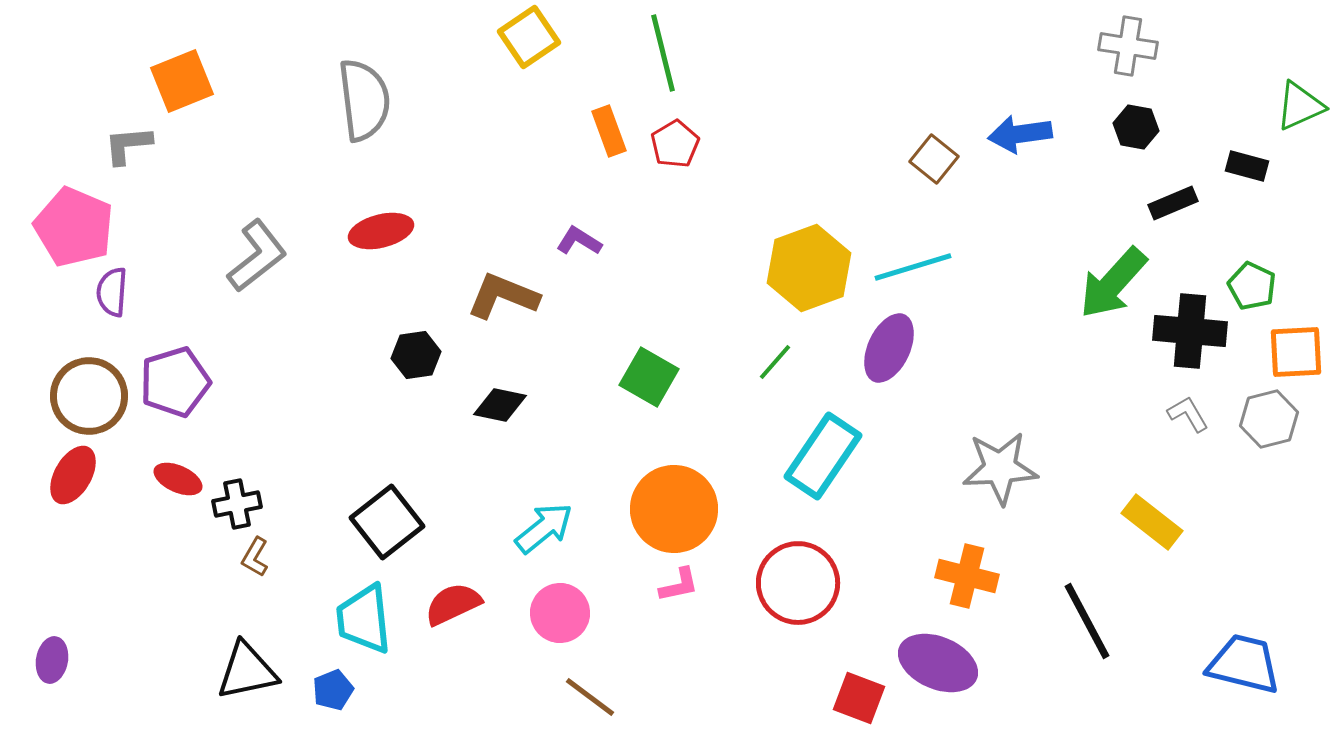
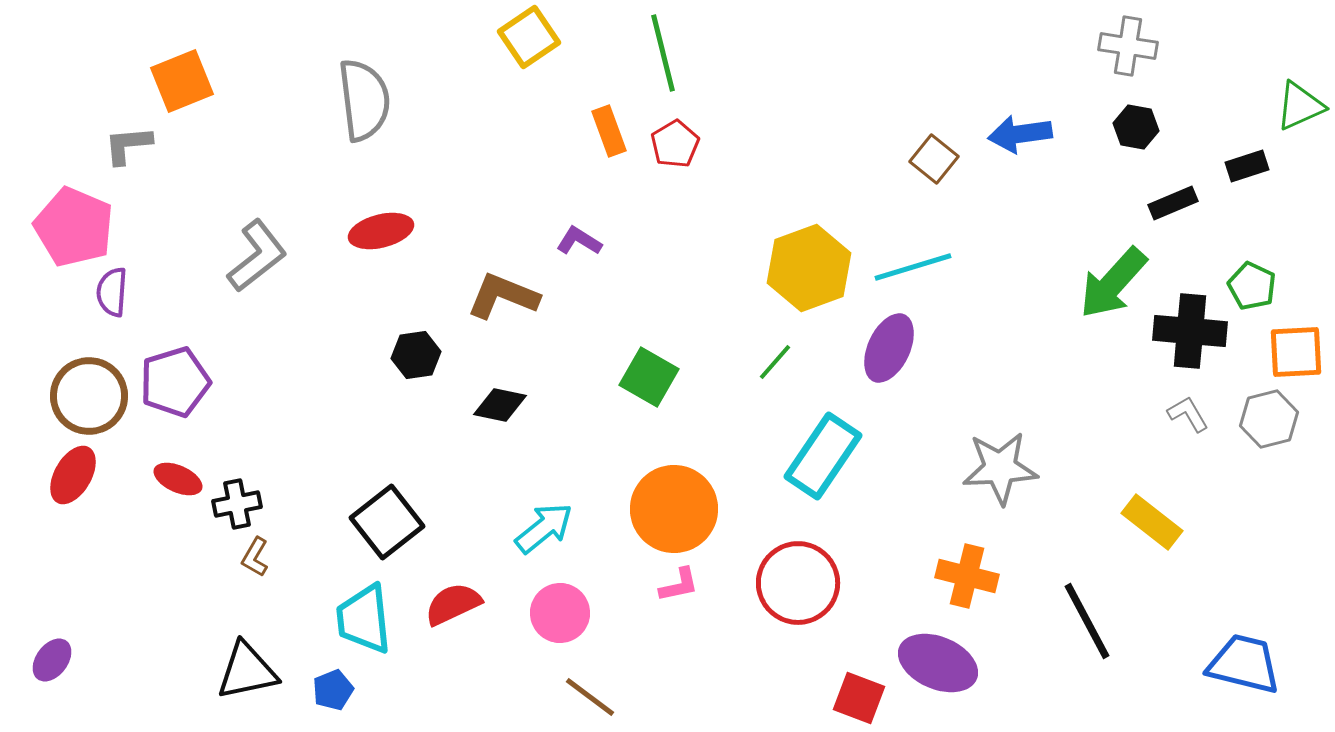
black rectangle at (1247, 166): rotated 33 degrees counterclockwise
purple ellipse at (52, 660): rotated 27 degrees clockwise
